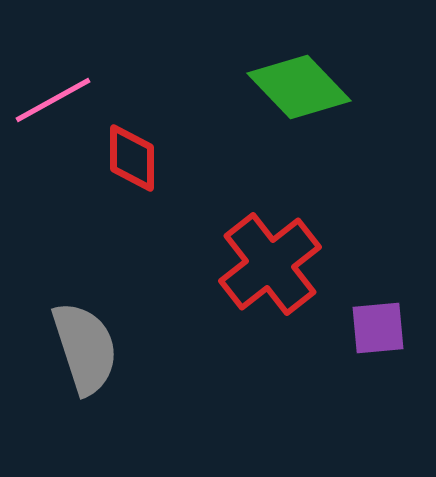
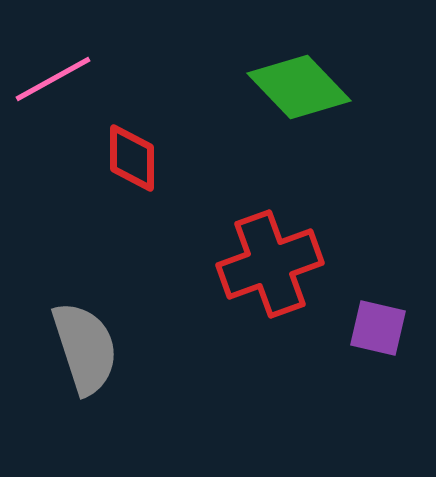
pink line: moved 21 px up
red cross: rotated 18 degrees clockwise
purple square: rotated 18 degrees clockwise
